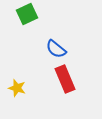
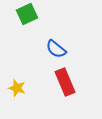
red rectangle: moved 3 px down
